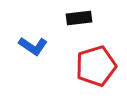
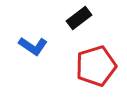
black rectangle: rotated 30 degrees counterclockwise
